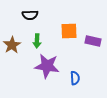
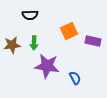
orange square: rotated 24 degrees counterclockwise
green arrow: moved 3 px left, 2 px down
brown star: rotated 24 degrees clockwise
blue semicircle: rotated 24 degrees counterclockwise
